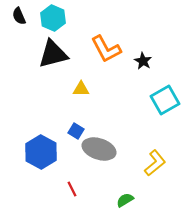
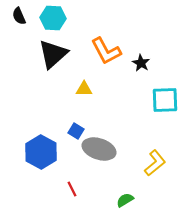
cyan hexagon: rotated 20 degrees counterclockwise
orange L-shape: moved 2 px down
black triangle: rotated 28 degrees counterclockwise
black star: moved 2 px left, 2 px down
yellow triangle: moved 3 px right
cyan square: rotated 28 degrees clockwise
